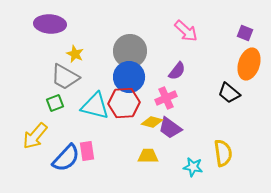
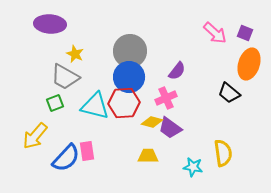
pink arrow: moved 29 px right, 2 px down
